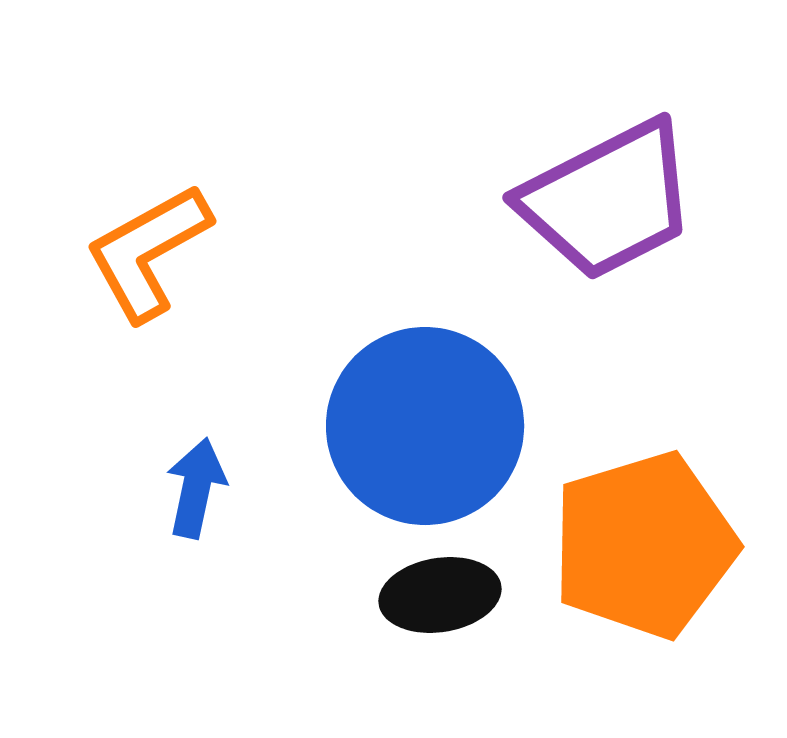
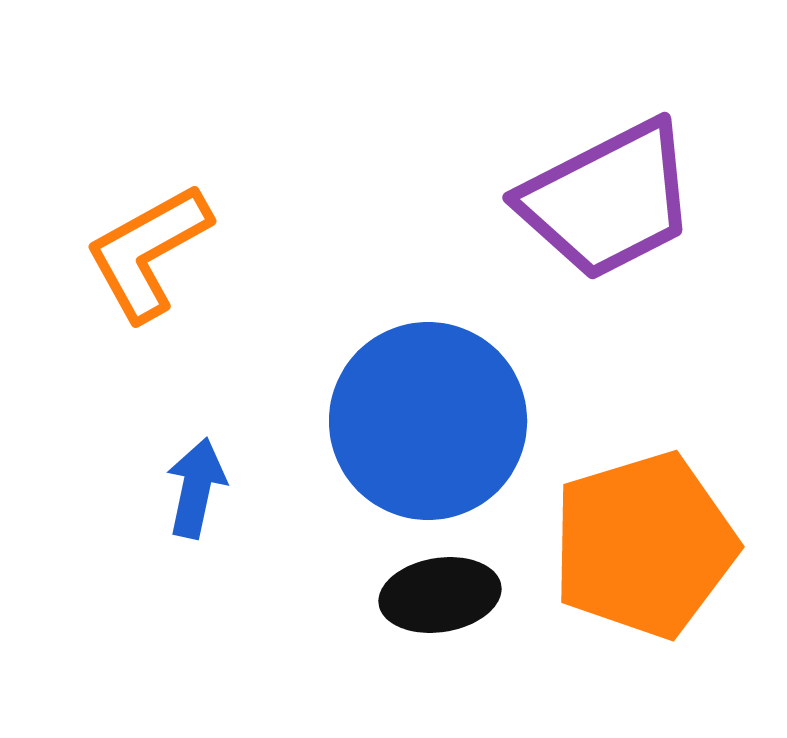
blue circle: moved 3 px right, 5 px up
